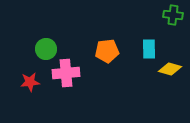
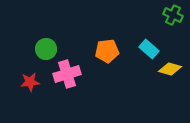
green cross: rotated 18 degrees clockwise
cyan rectangle: rotated 48 degrees counterclockwise
pink cross: moved 1 px right, 1 px down; rotated 12 degrees counterclockwise
